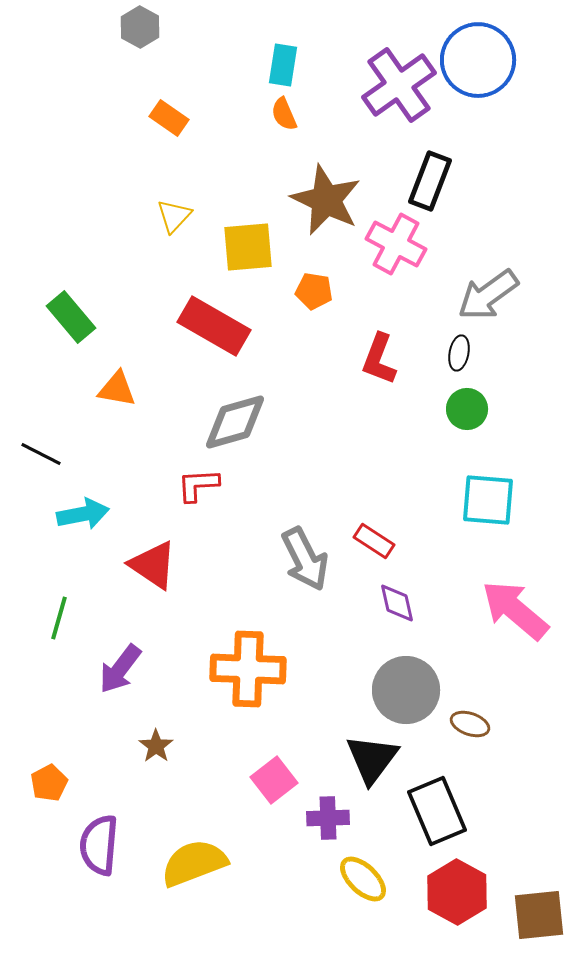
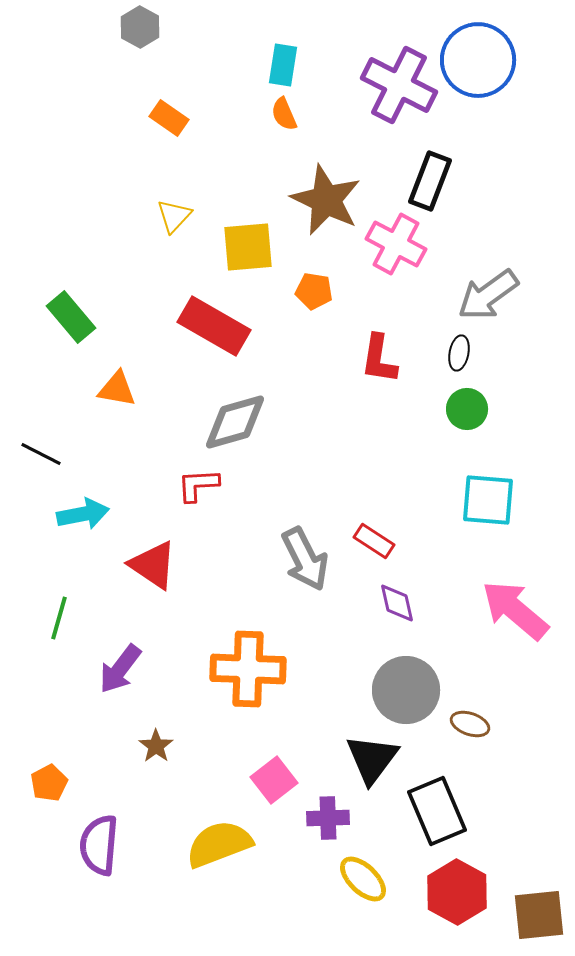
purple cross at (399, 85): rotated 28 degrees counterclockwise
red L-shape at (379, 359): rotated 12 degrees counterclockwise
yellow semicircle at (194, 863): moved 25 px right, 19 px up
